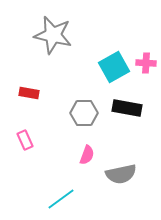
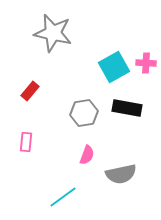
gray star: moved 2 px up
red rectangle: moved 1 px right, 2 px up; rotated 60 degrees counterclockwise
gray hexagon: rotated 8 degrees counterclockwise
pink rectangle: moved 1 px right, 2 px down; rotated 30 degrees clockwise
cyan line: moved 2 px right, 2 px up
